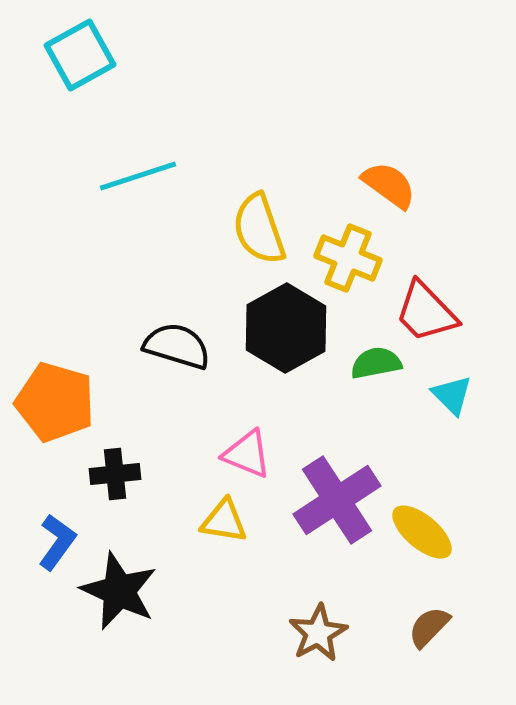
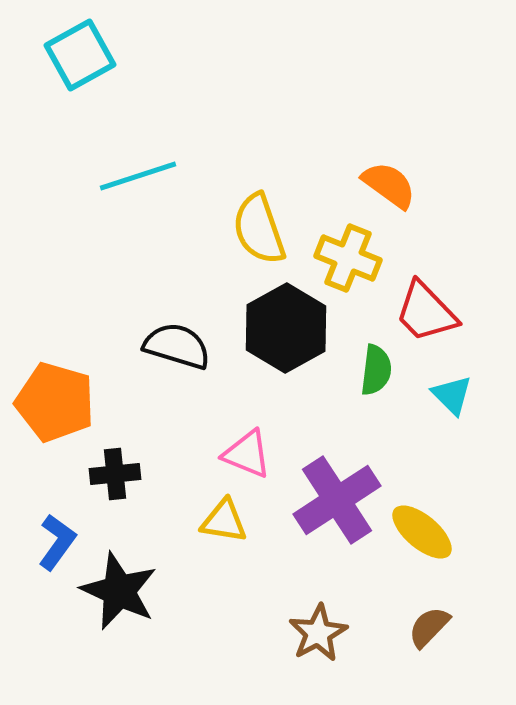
green semicircle: moved 7 px down; rotated 108 degrees clockwise
